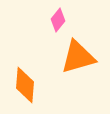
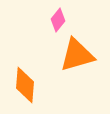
orange triangle: moved 1 px left, 2 px up
